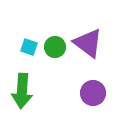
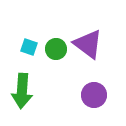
purple triangle: moved 1 px down
green circle: moved 1 px right, 2 px down
purple circle: moved 1 px right, 2 px down
